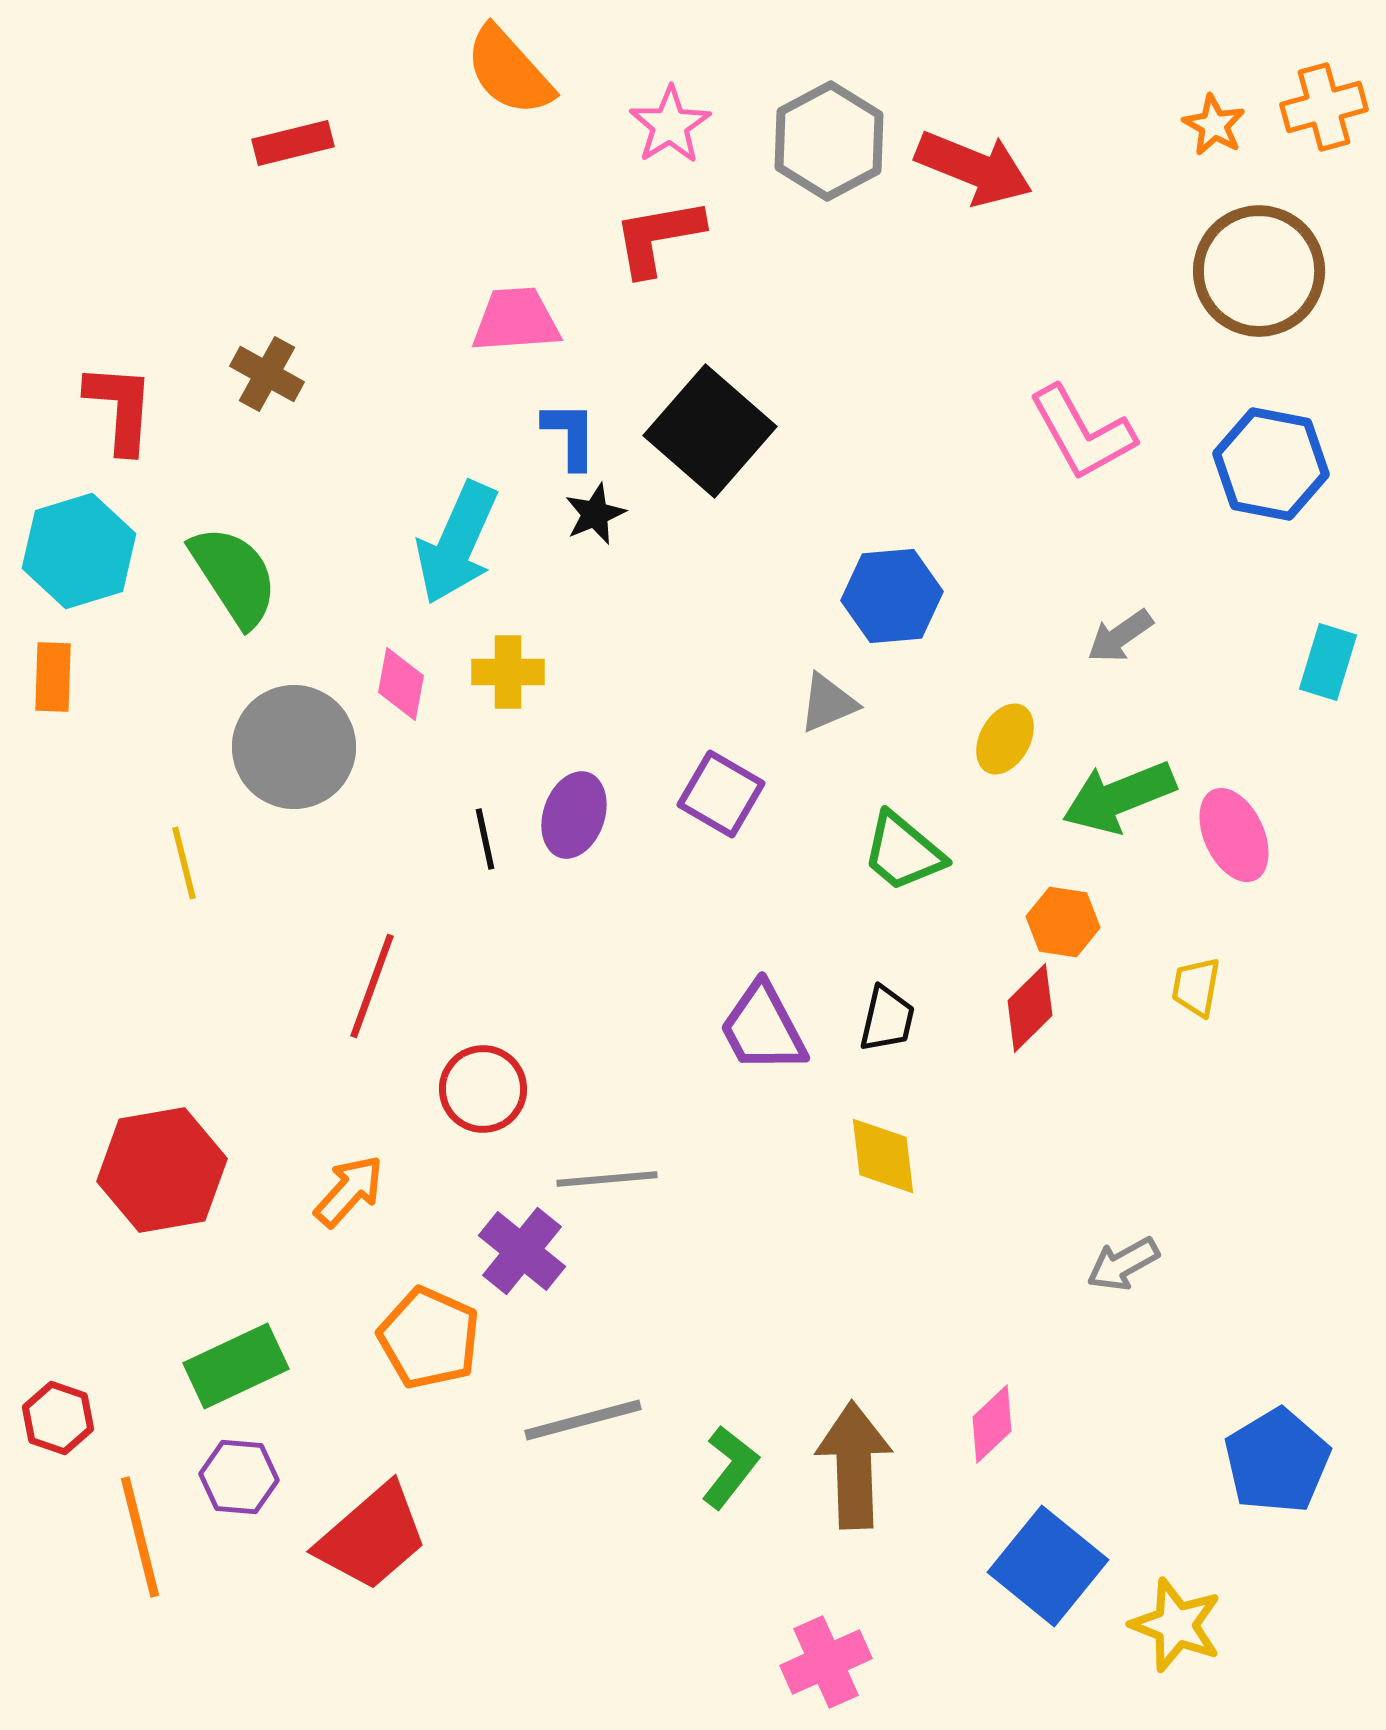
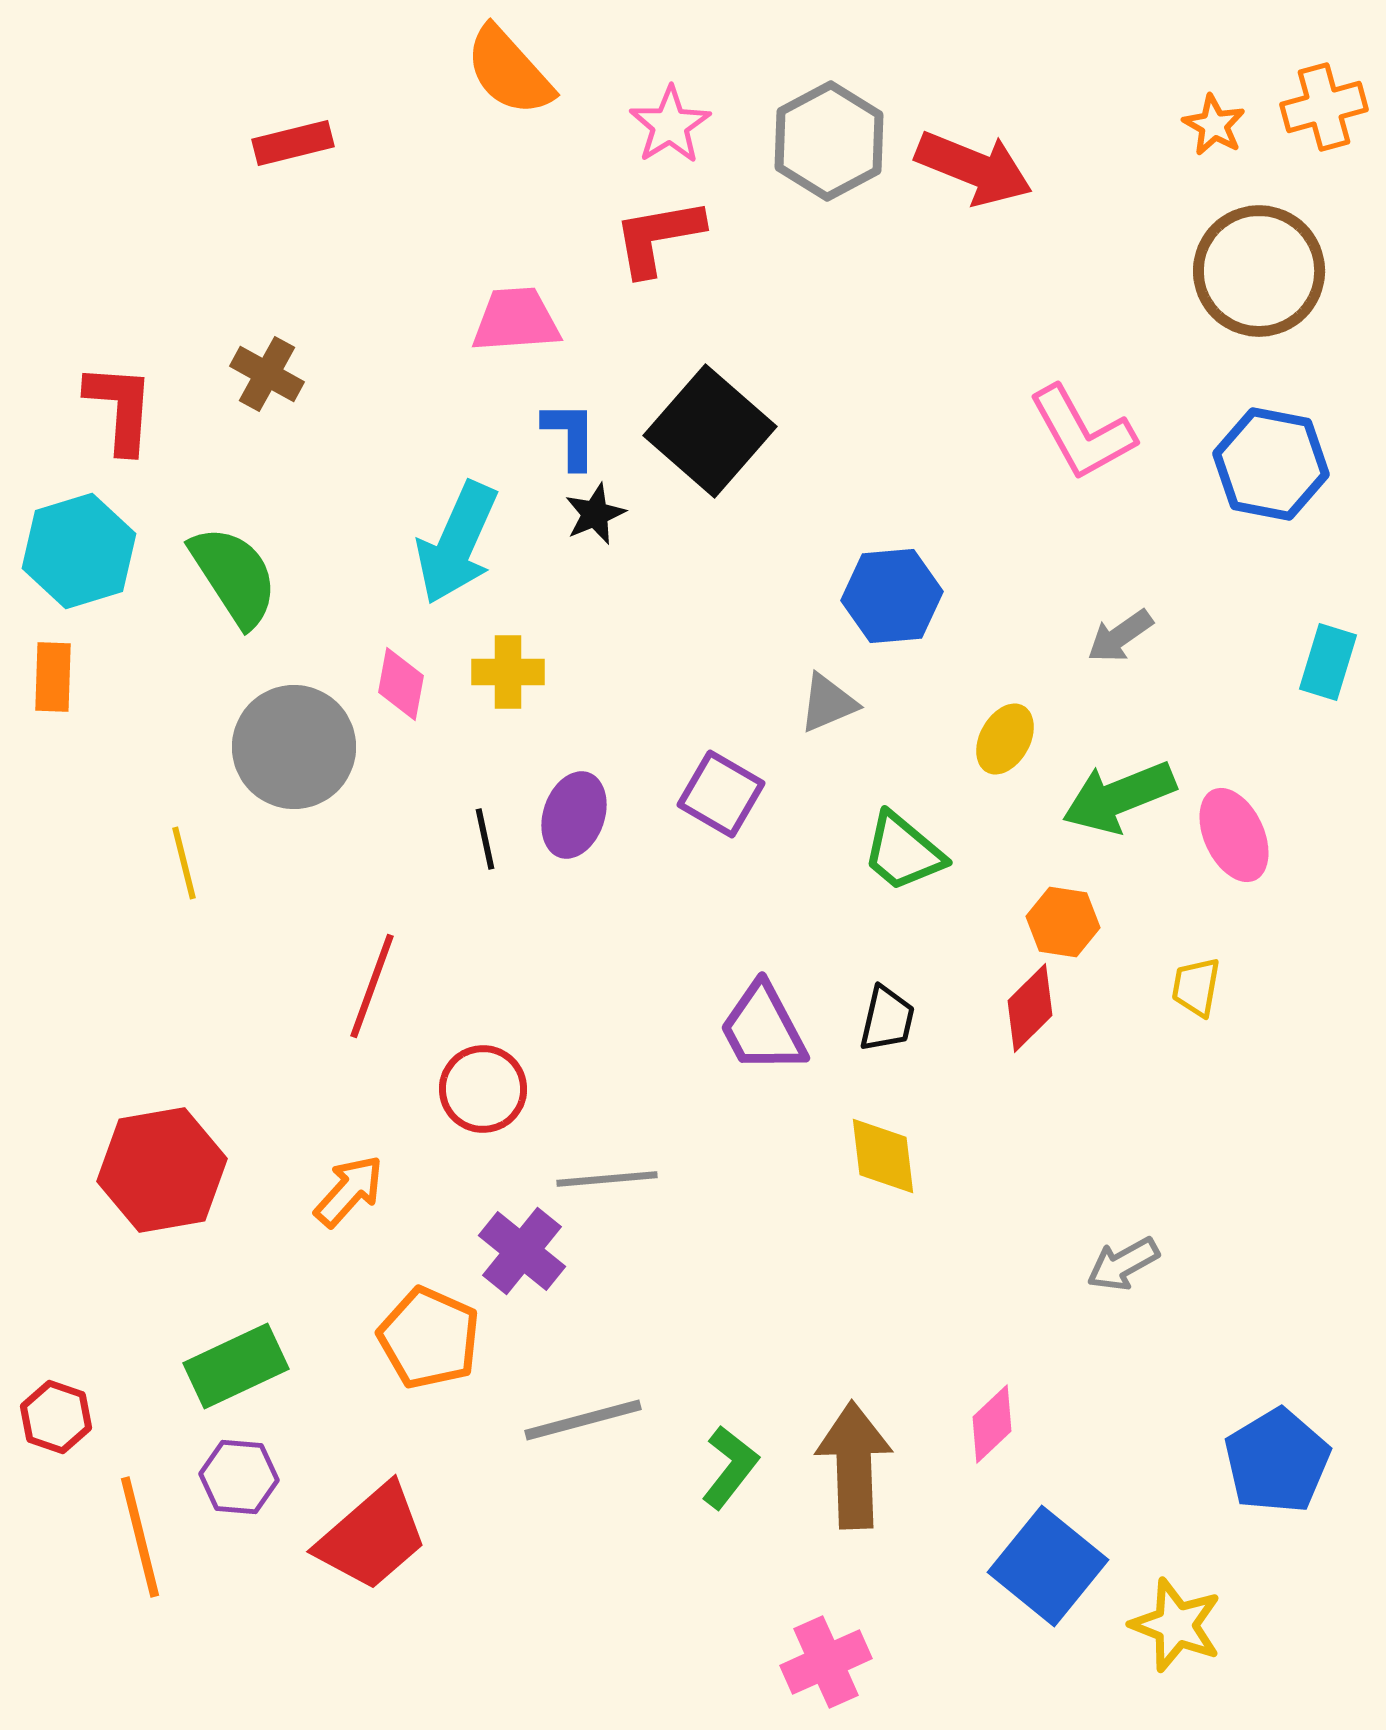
red hexagon at (58, 1418): moved 2 px left, 1 px up
